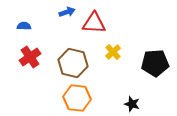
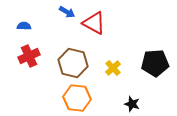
blue arrow: rotated 49 degrees clockwise
red triangle: rotated 25 degrees clockwise
yellow cross: moved 16 px down
red cross: moved 1 px left, 1 px up; rotated 10 degrees clockwise
